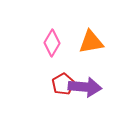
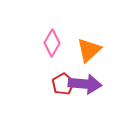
orange triangle: moved 2 px left, 8 px down; rotated 32 degrees counterclockwise
purple arrow: moved 3 px up
